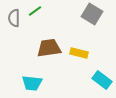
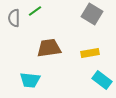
yellow rectangle: moved 11 px right; rotated 24 degrees counterclockwise
cyan trapezoid: moved 2 px left, 3 px up
